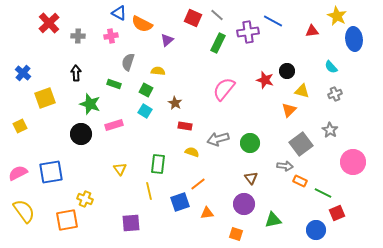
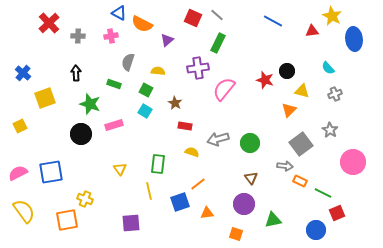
yellow star at (337, 16): moved 5 px left
purple cross at (248, 32): moved 50 px left, 36 px down
cyan semicircle at (331, 67): moved 3 px left, 1 px down
